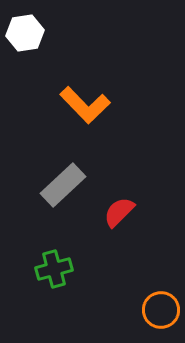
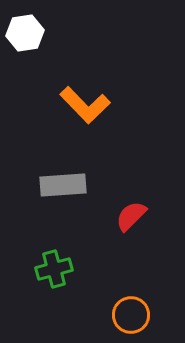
gray rectangle: rotated 39 degrees clockwise
red semicircle: moved 12 px right, 4 px down
orange circle: moved 30 px left, 5 px down
